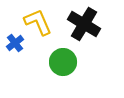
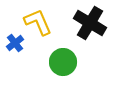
black cross: moved 6 px right, 1 px up
